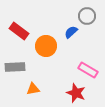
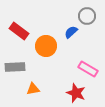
pink rectangle: moved 1 px up
